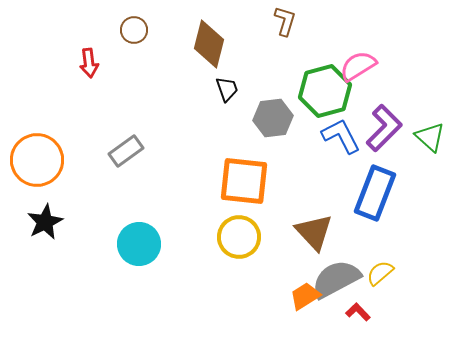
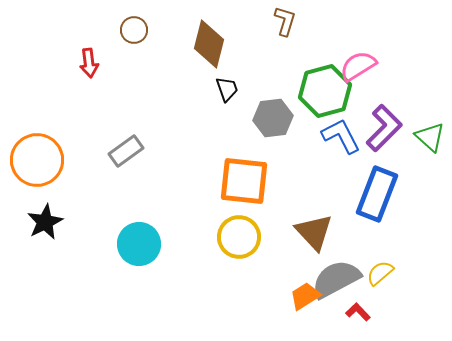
blue rectangle: moved 2 px right, 1 px down
